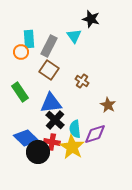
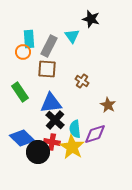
cyan triangle: moved 2 px left
orange circle: moved 2 px right
brown square: moved 2 px left, 1 px up; rotated 30 degrees counterclockwise
blue diamond: moved 4 px left
